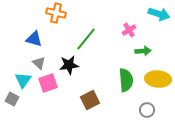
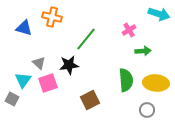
orange cross: moved 4 px left, 4 px down
blue triangle: moved 10 px left, 11 px up
yellow ellipse: moved 2 px left, 4 px down
